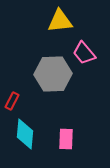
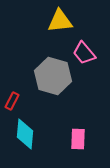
gray hexagon: moved 2 px down; rotated 18 degrees clockwise
pink rectangle: moved 12 px right
